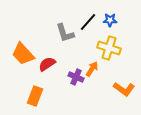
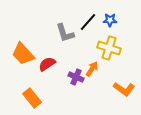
orange rectangle: moved 3 px left, 2 px down; rotated 60 degrees counterclockwise
